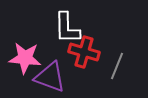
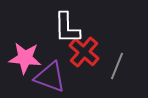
red cross: rotated 24 degrees clockwise
